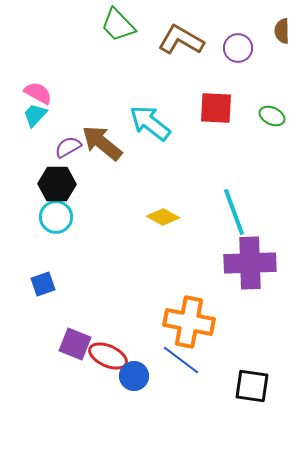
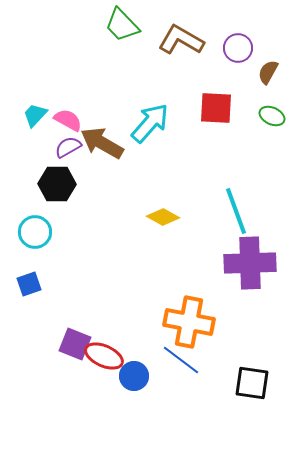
green trapezoid: moved 4 px right
brown semicircle: moved 14 px left, 41 px down; rotated 30 degrees clockwise
pink semicircle: moved 30 px right, 27 px down
cyan arrow: rotated 93 degrees clockwise
brown arrow: rotated 9 degrees counterclockwise
cyan line: moved 2 px right, 1 px up
cyan circle: moved 21 px left, 15 px down
blue square: moved 14 px left
red ellipse: moved 4 px left
black square: moved 3 px up
